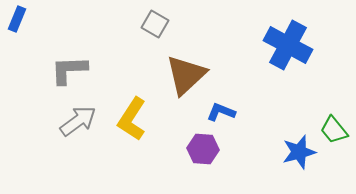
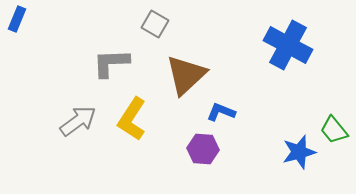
gray L-shape: moved 42 px right, 7 px up
